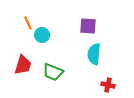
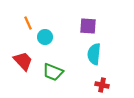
cyan circle: moved 3 px right, 2 px down
red trapezoid: moved 4 px up; rotated 60 degrees counterclockwise
red cross: moved 6 px left
